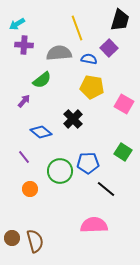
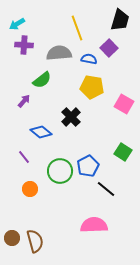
black cross: moved 2 px left, 2 px up
blue pentagon: moved 3 px down; rotated 25 degrees counterclockwise
